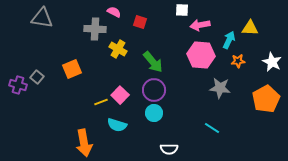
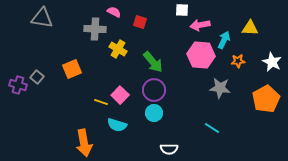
cyan arrow: moved 5 px left
yellow line: rotated 40 degrees clockwise
